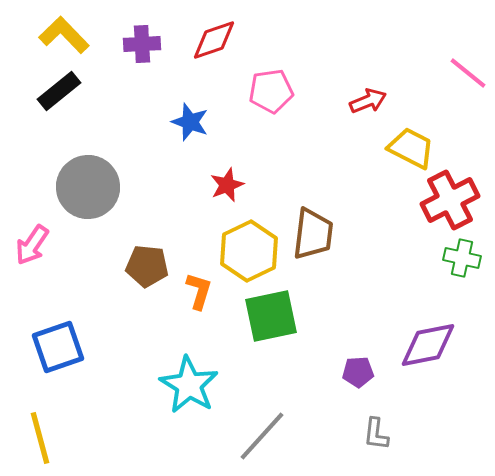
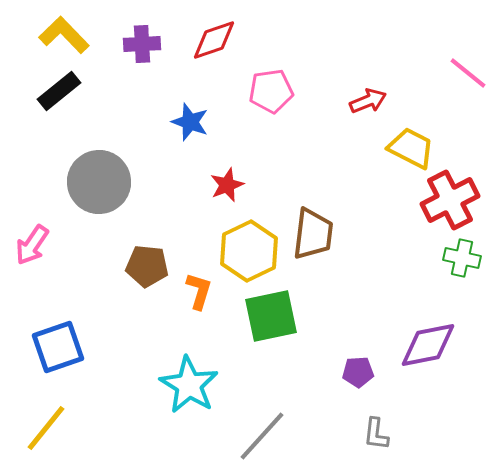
gray circle: moved 11 px right, 5 px up
yellow line: moved 6 px right, 10 px up; rotated 54 degrees clockwise
